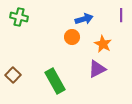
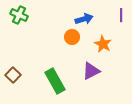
green cross: moved 2 px up; rotated 12 degrees clockwise
purple triangle: moved 6 px left, 2 px down
